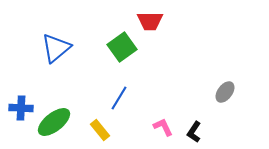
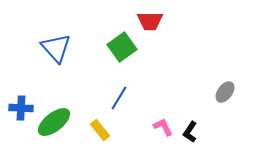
blue triangle: rotated 32 degrees counterclockwise
black L-shape: moved 4 px left
